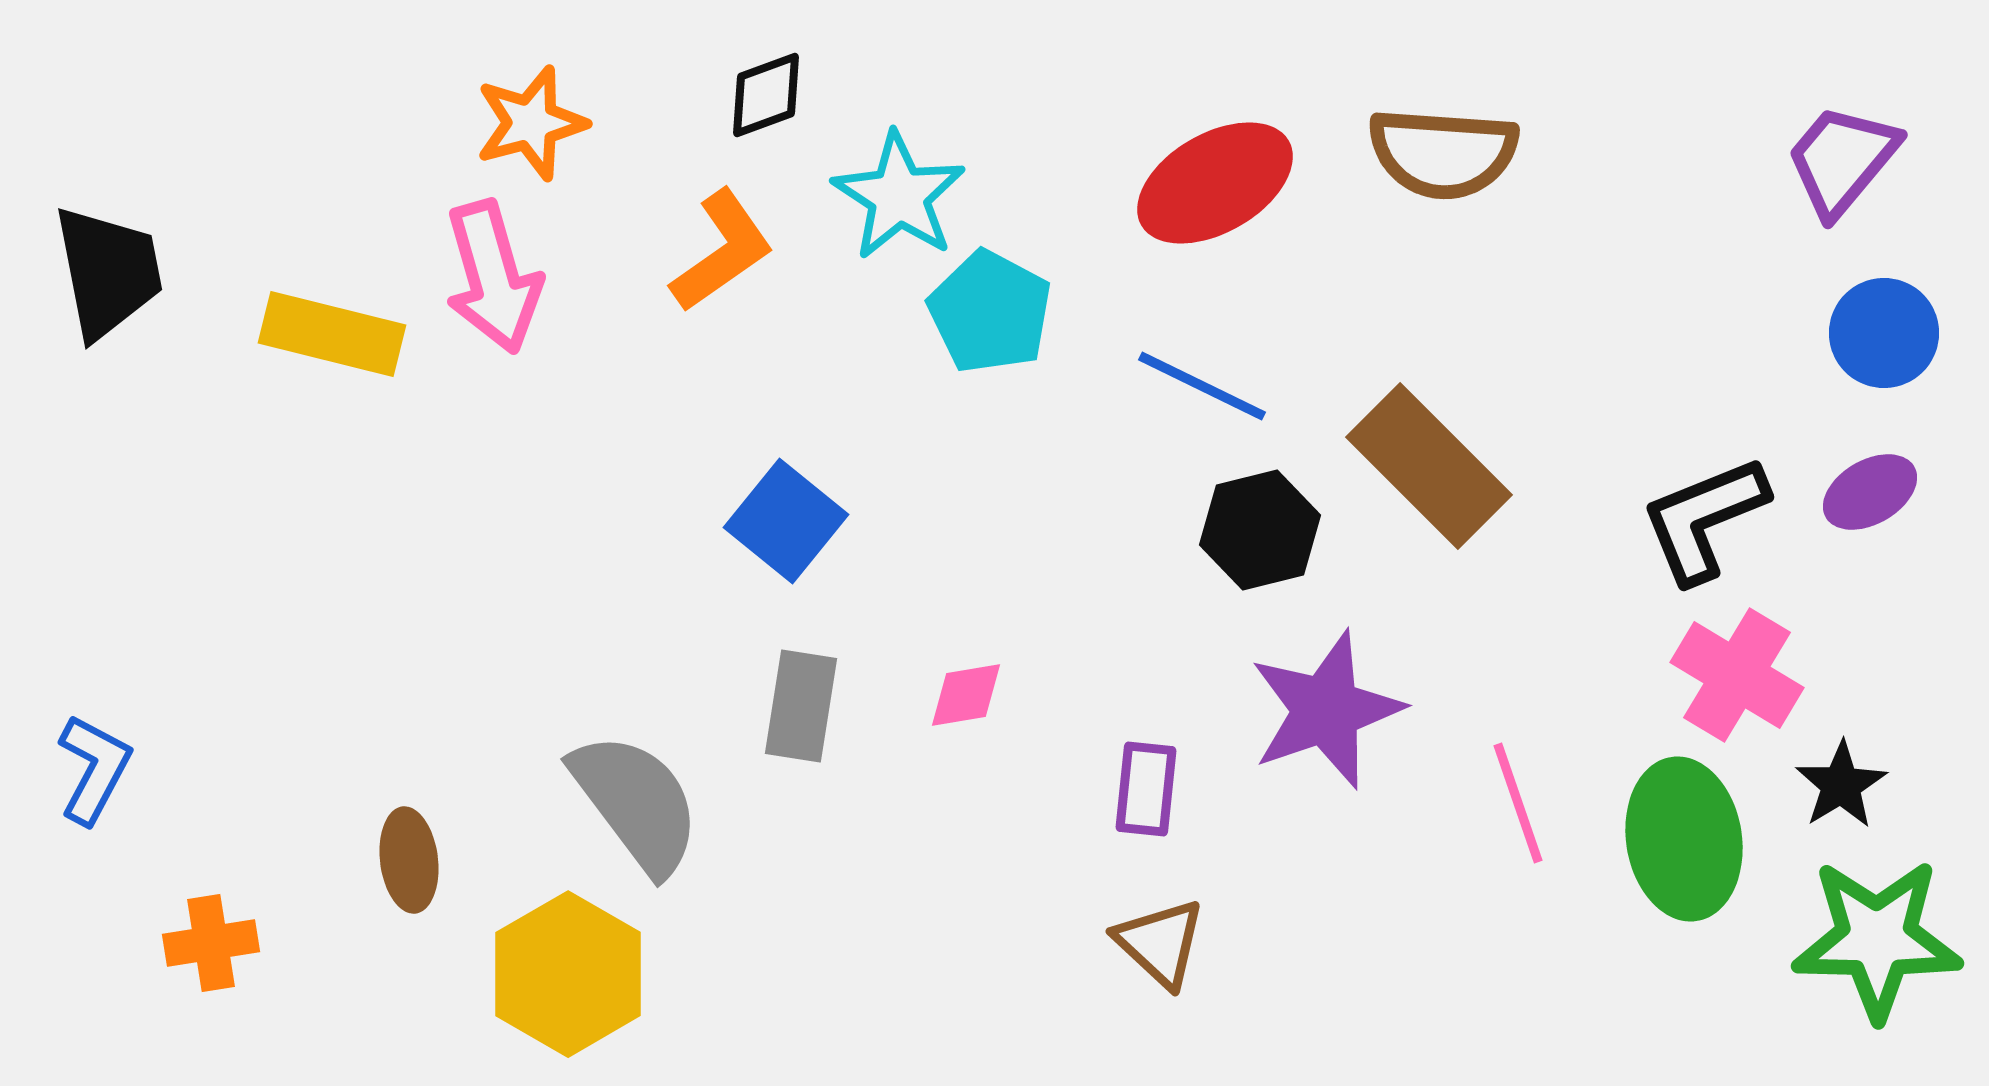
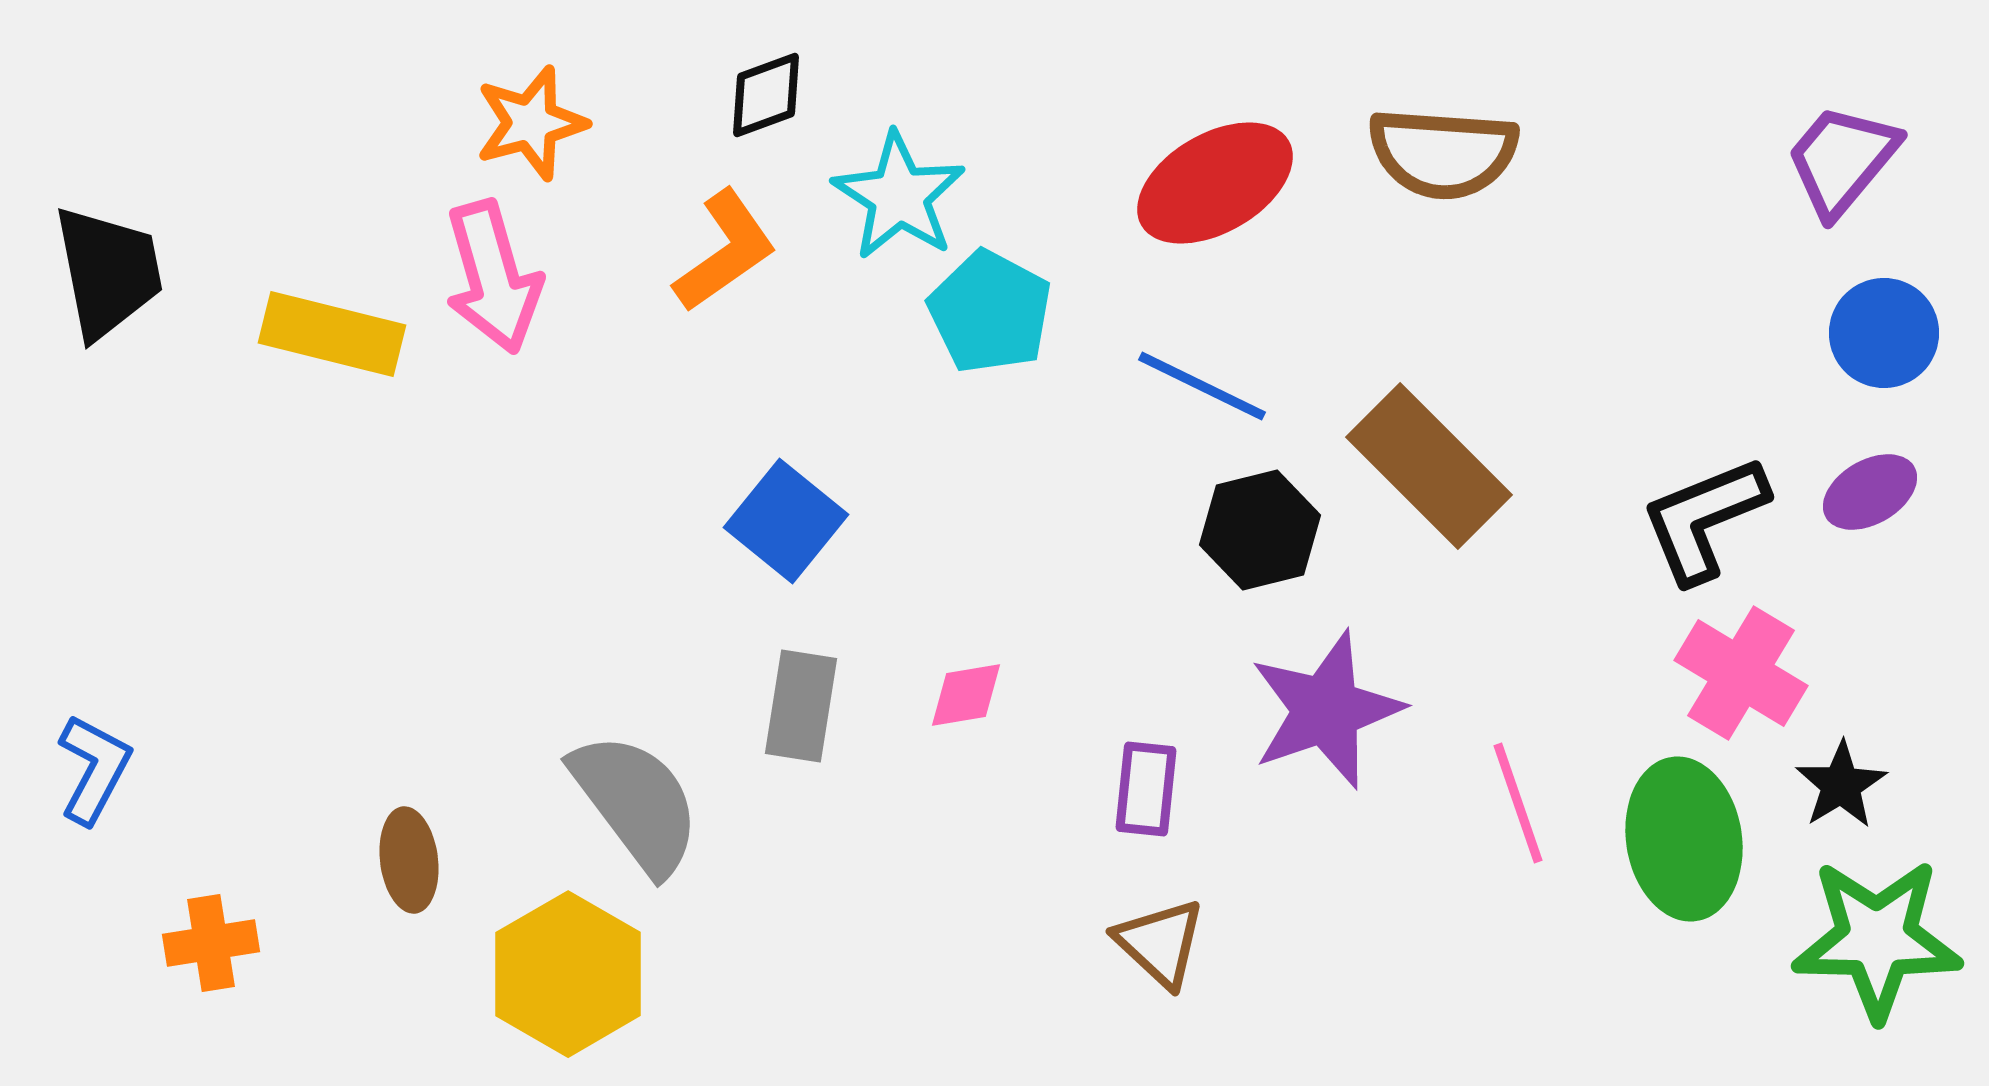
orange L-shape: moved 3 px right
pink cross: moved 4 px right, 2 px up
